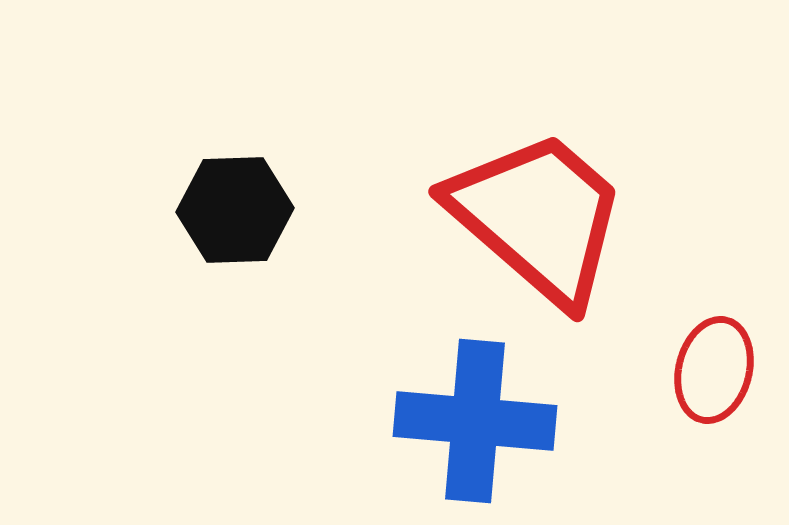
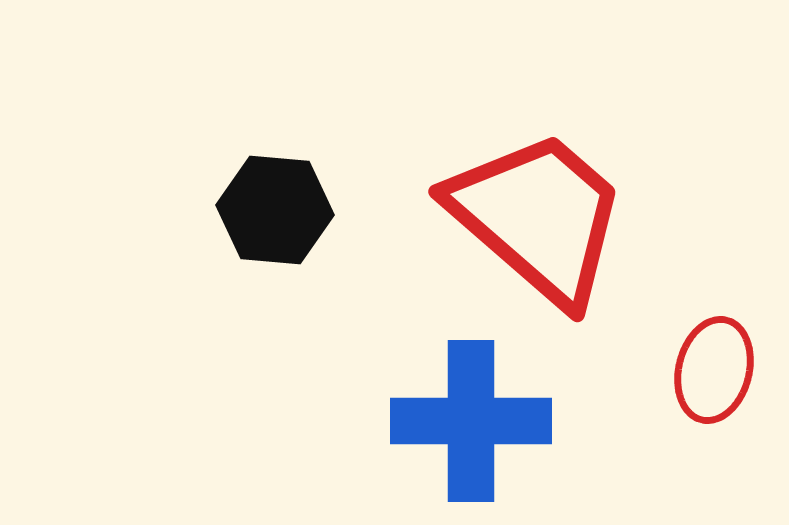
black hexagon: moved 40 px right; rotated 7 degrees clockwise
blue cross: moved 4 px left; rotated 5 degrees counterclockwise
